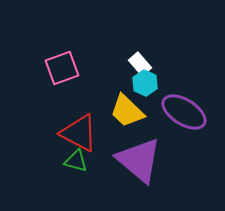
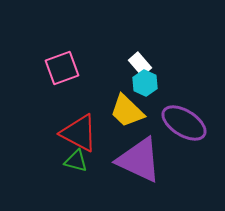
purple ellipse: moved 11 px down
purple triangle: rotated 15 degrees counterclockwise
